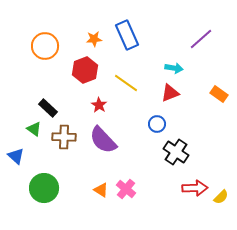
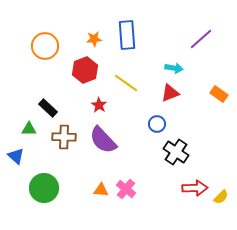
blue rectangle: rotated 20 degrees clockwise
green triangle: moved 5 px left; rotated 35 degrees counterclockwise
orange triangle: rotated 28 degrees counterclockwise
